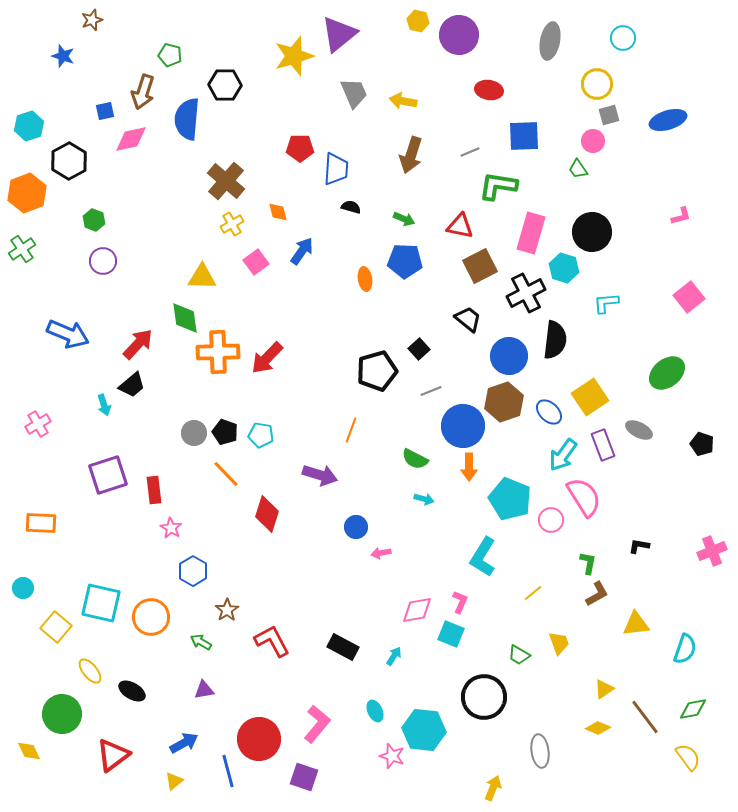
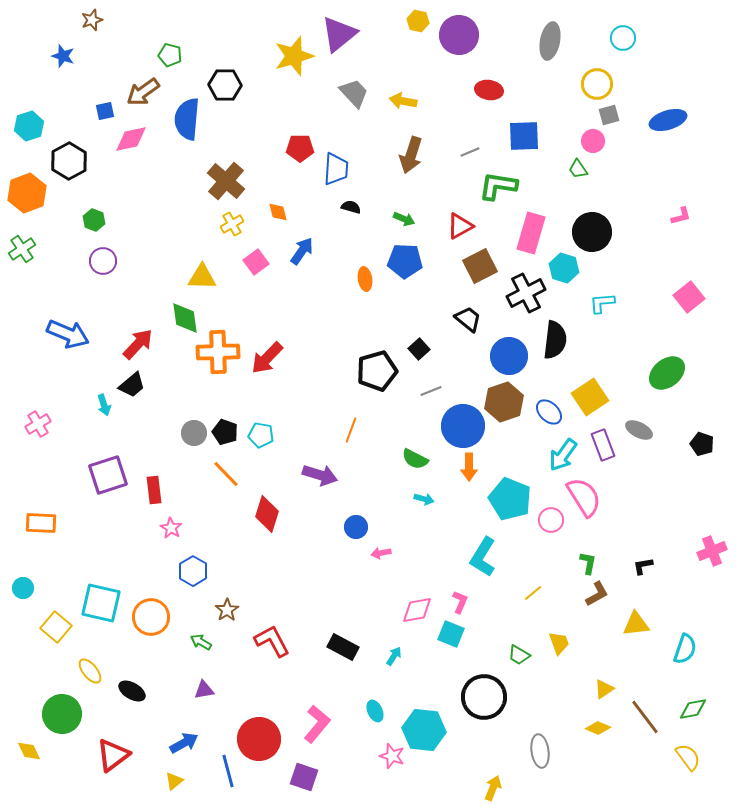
brown arrow at (143, 92): rotated 36 degrees clockwise
gray trapezoid at (354, 93): rotated 20 degrees counterclockwise
red triangle at (460, 226): rotated 40 degrees counterclockwise
cyan L-shape at (606, 303): moved 4 px left
black L-shape at (639, 546): moved 4 px right, 20 px down; rotated 20 degrees counterclockwise
